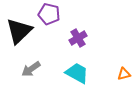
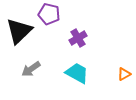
orange triangle: rotated 16 degrees counterclockwise
